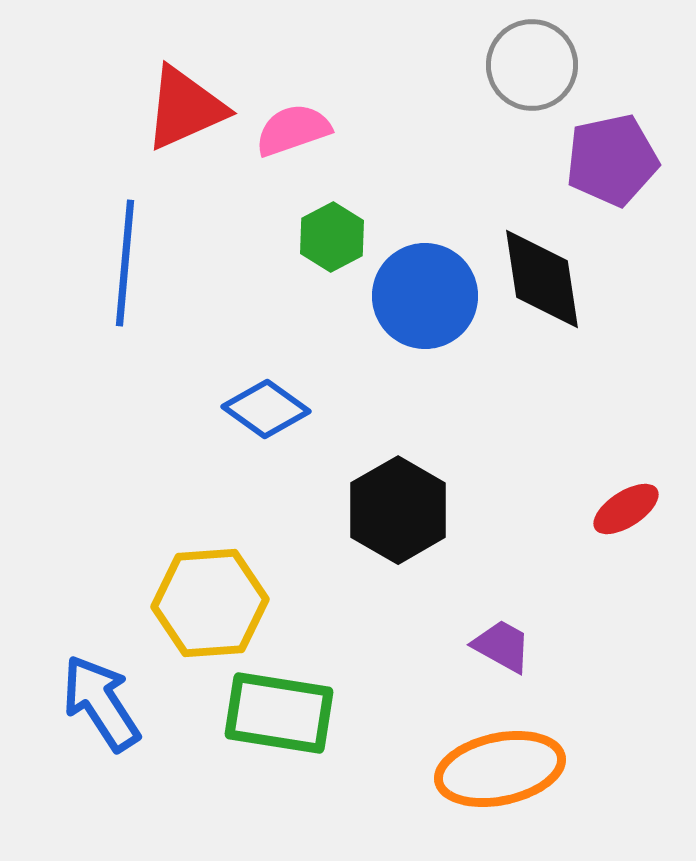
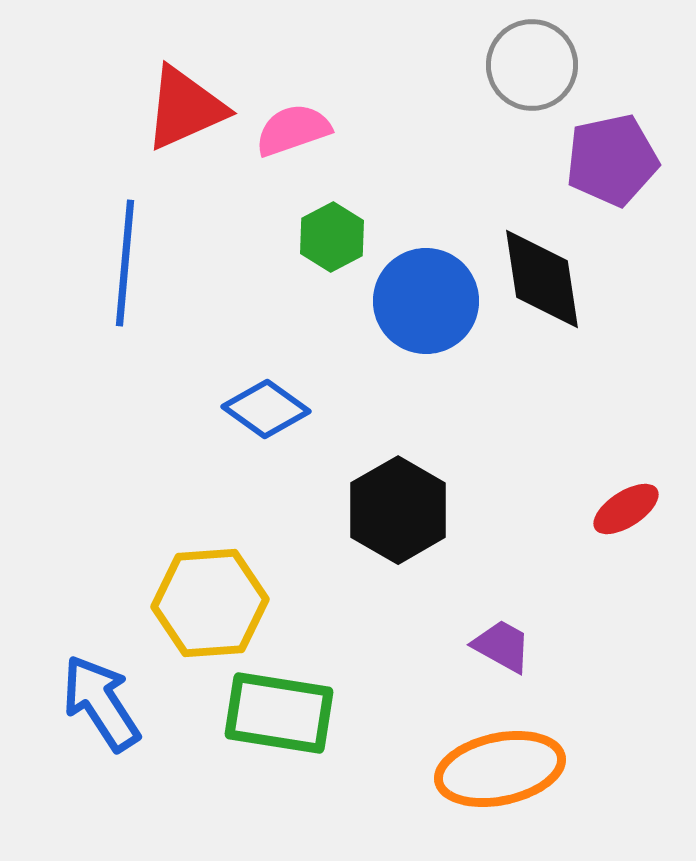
blue circle: moved 1 px right, 5 px down
